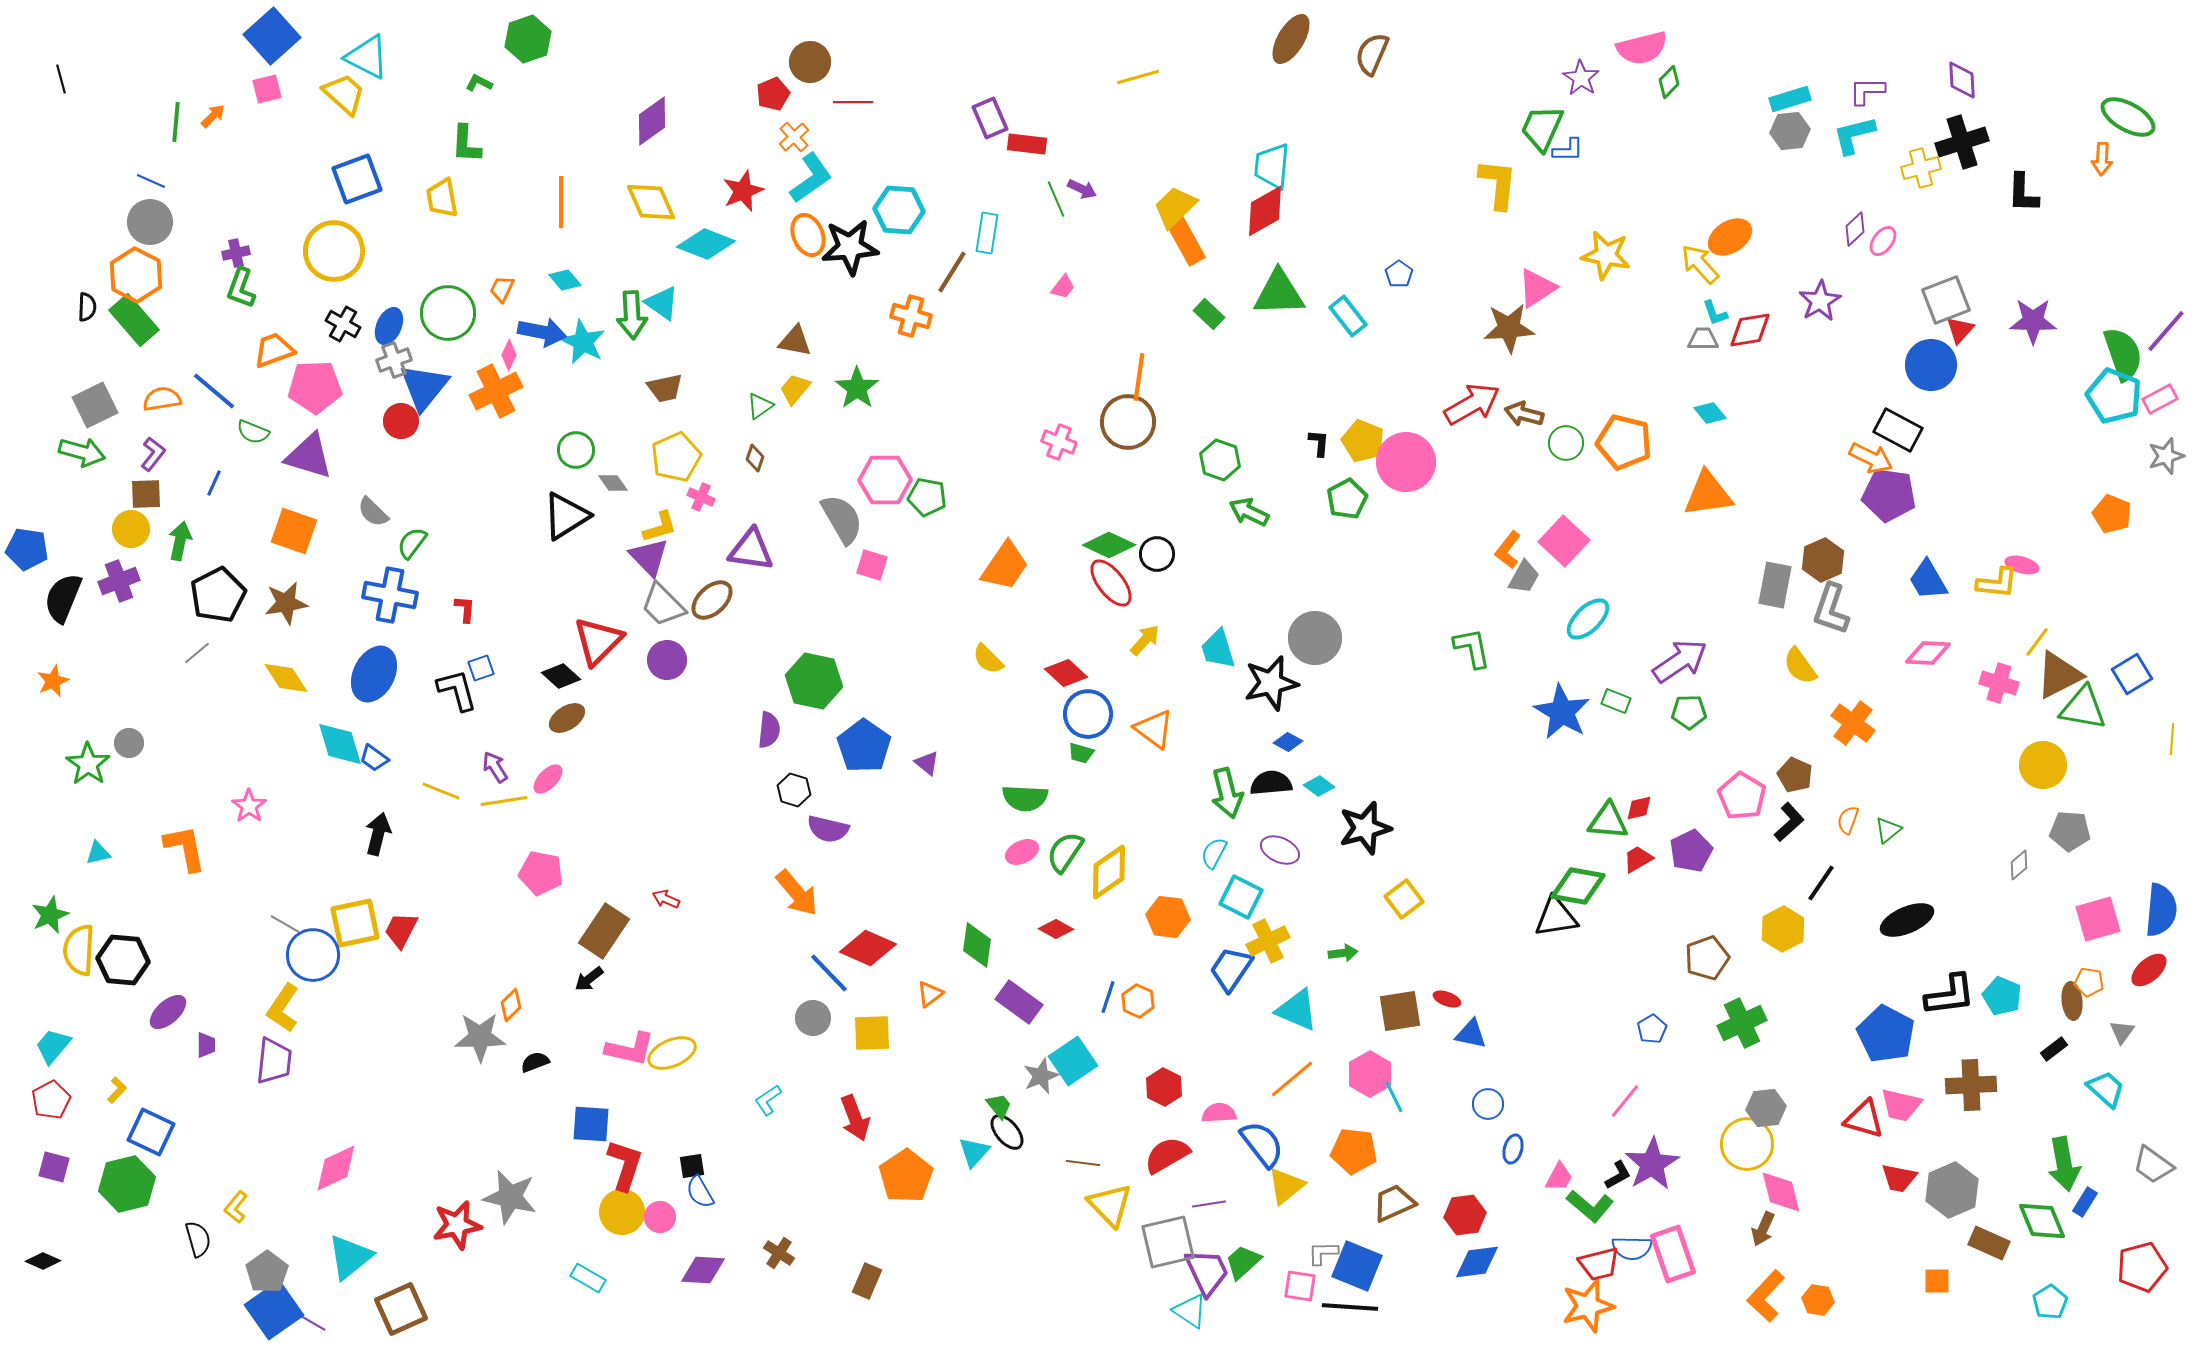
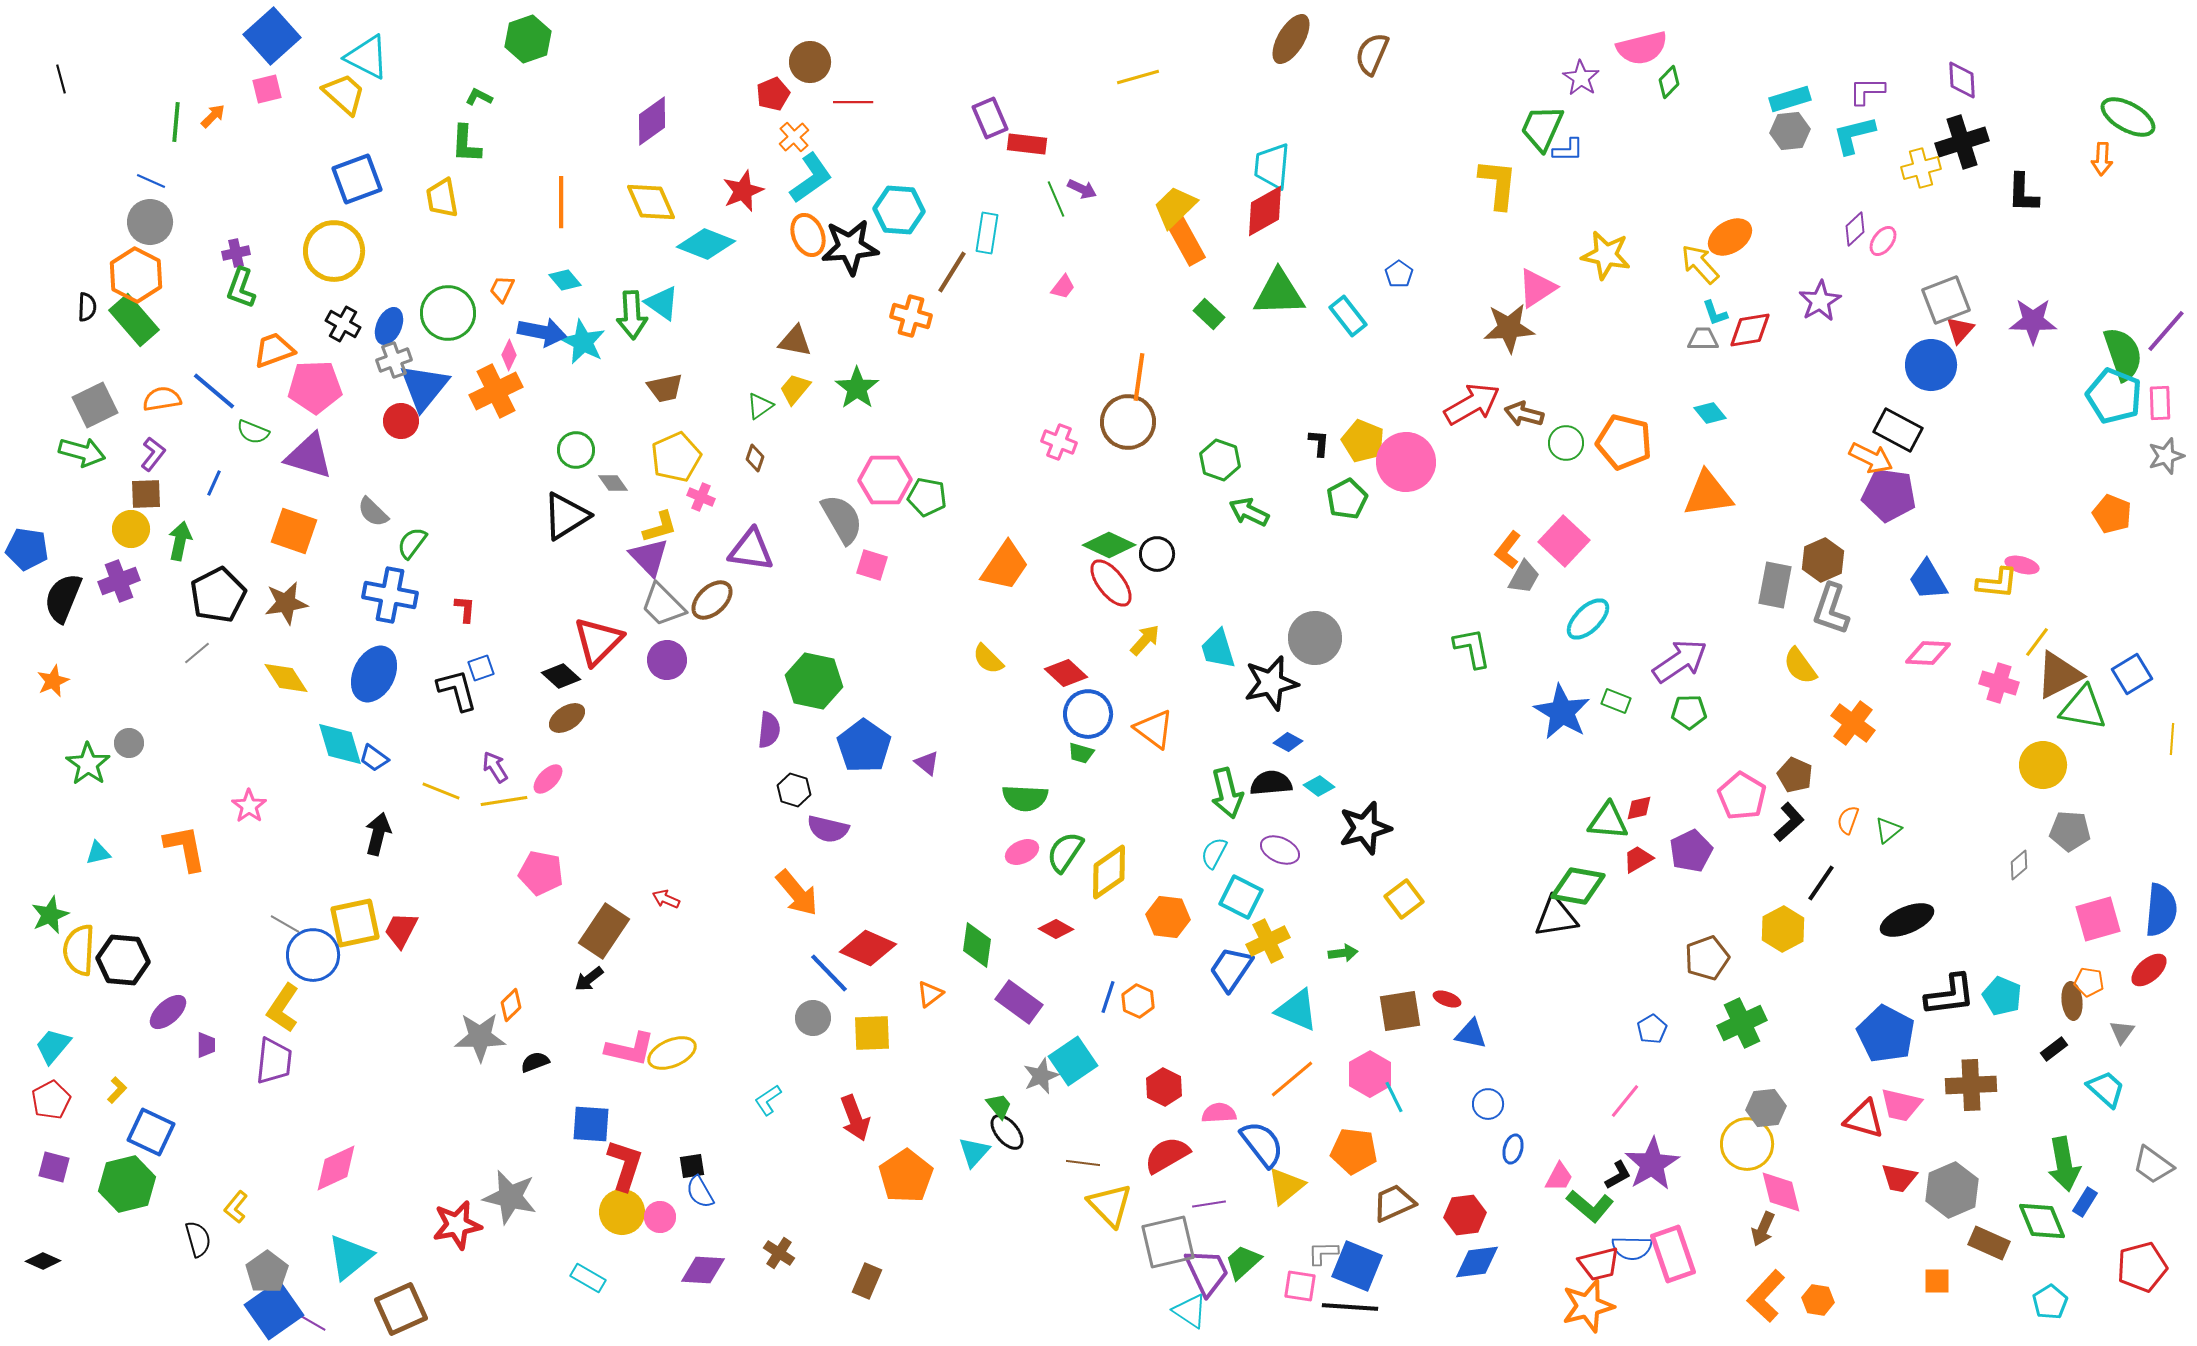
green L-shape at (479, 83): moved 14 px down
pink rectangle at (2160, 399): moved 4 px down; rotated 64 degrees counterclockwise
